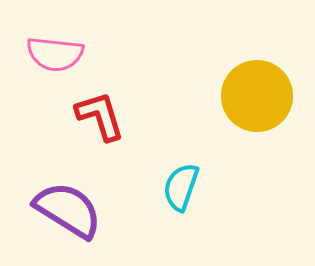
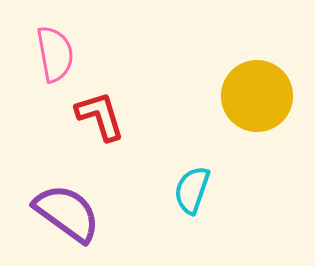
pink semicircle: rotated 106 degrees counterclockwise
cyan semicircle: moved 11 px right, 3 px down
purple semicircle: moved 1 px left, 3 px down; rotated 4 degrees clockwise
